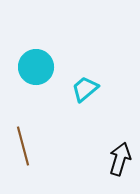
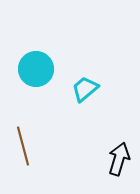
cyan circle: moved 2 px down
black arrow: moved 1 px left
